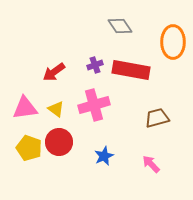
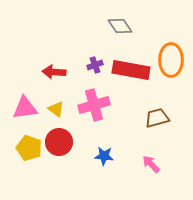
orange ellipse: moved 2 px left, 18 px down
red arrow: rotated 40 degrees clockwise
blue star: rotated 30 degrees clockwise
